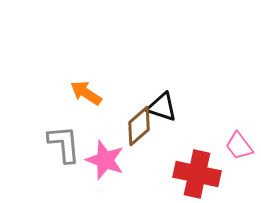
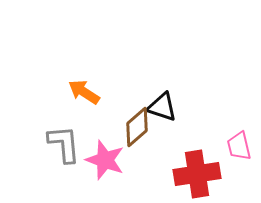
orange arrow: moved 2 px left, 1 px up
brown diamond: moved 2 px left, 1 px down
pink trapezoid: rotated 24 degrees clockwise
red cross: rotated 21 degrees counterclockwise
